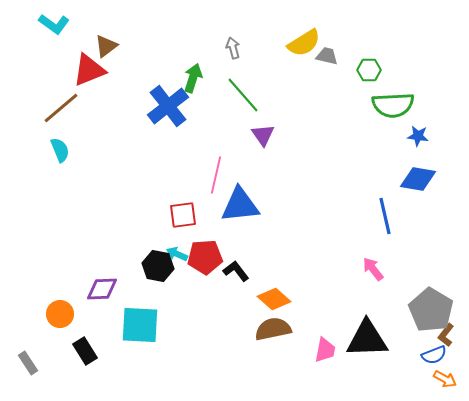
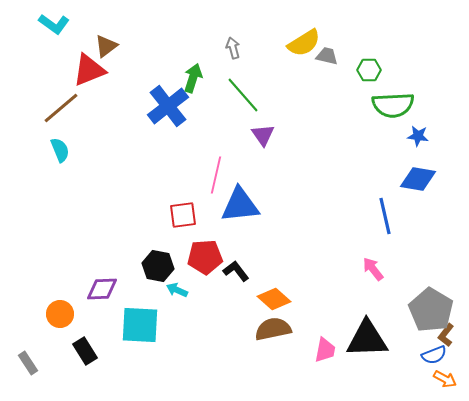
cyan arrow: moved 36 px down
